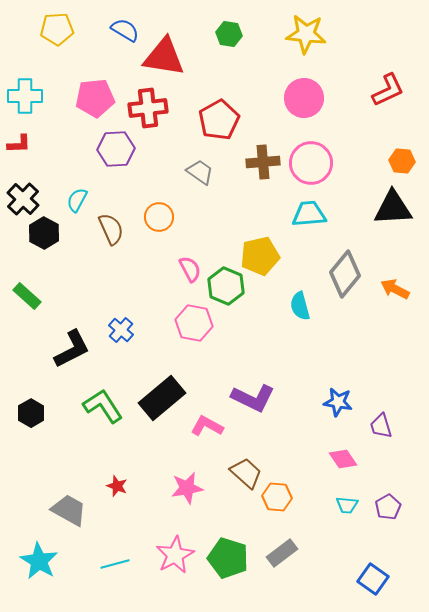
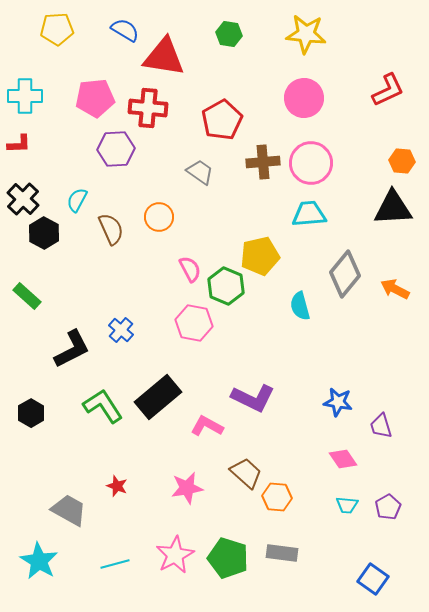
red cross at (148, 108): rotated 12 degrees clockwise
red pentagon at (219, 120): moved 3 px right
black rectangle at (162, 398): moved 4 px left, 1 px up
gray rectangle at (282, 553): rotated 44 degrees clockwise
